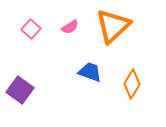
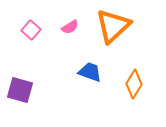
pink square: moved 1 px down
orange diamond: moved 2 px right
purple square: rotated 20 degrees counterclockwise
